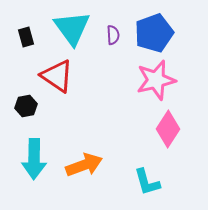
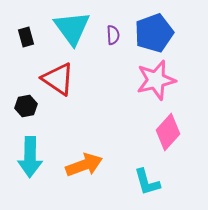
red triangle: moved 1 px right, 3 px down
pink diamond: moved 3 px down; rotated 9 degrees clockwise
cyan arrow: moved 4 px left, 2 px up
